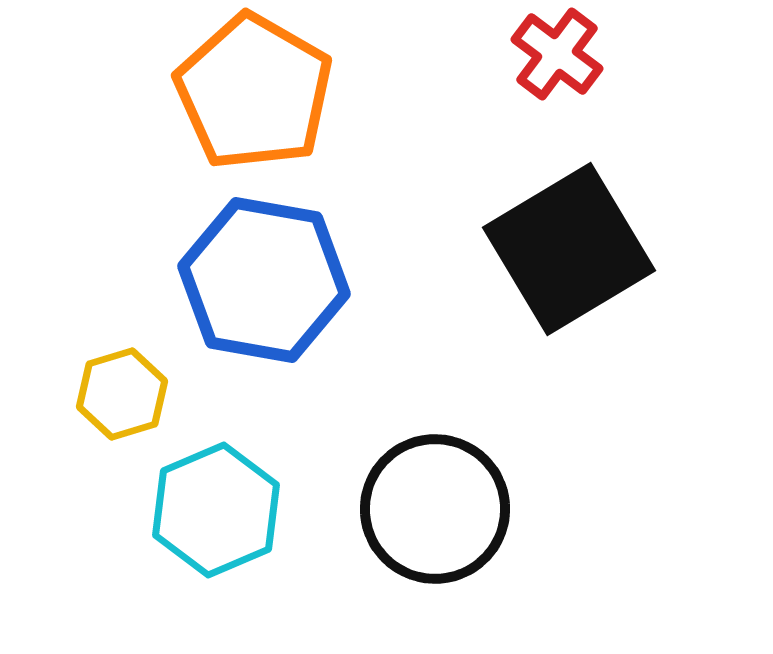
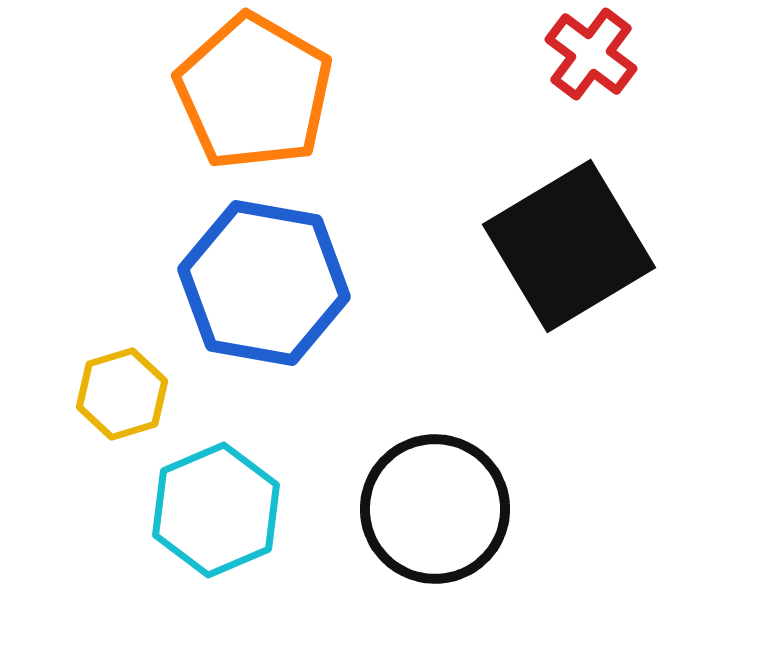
red cross: moved 34 px right
black square: moved 3 px up
blue hexagon: moved 3 px down
